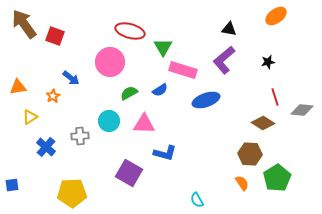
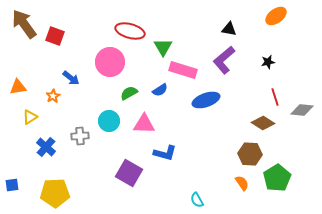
yellow pentagon: moved 17 px left
